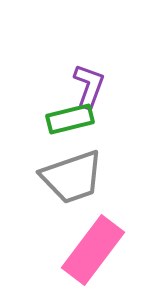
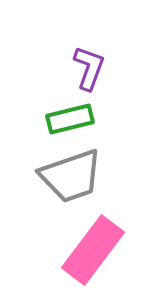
purple L-shape: moved 18 px up
gray trapezoid: moved 1 px left, 1 px up
